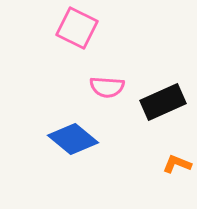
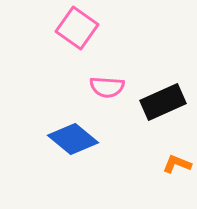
pink square: rotated 9 degrees clockwise
